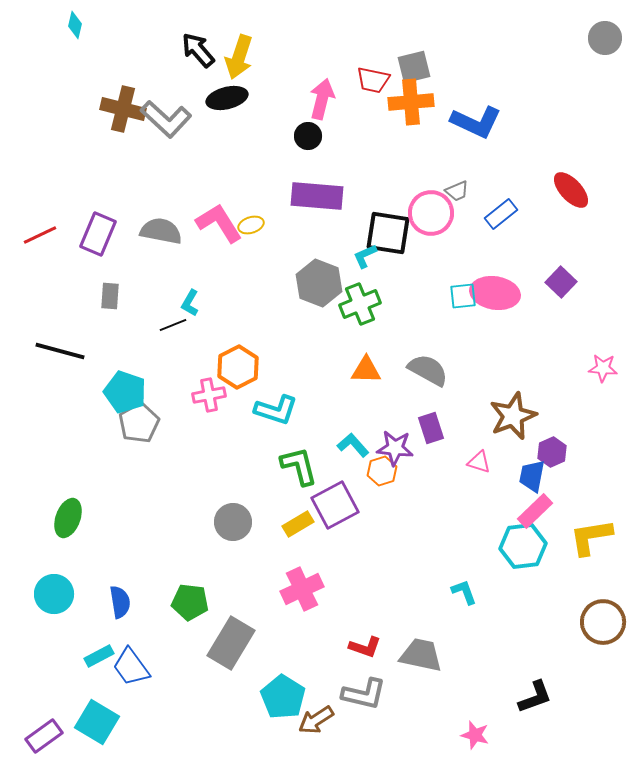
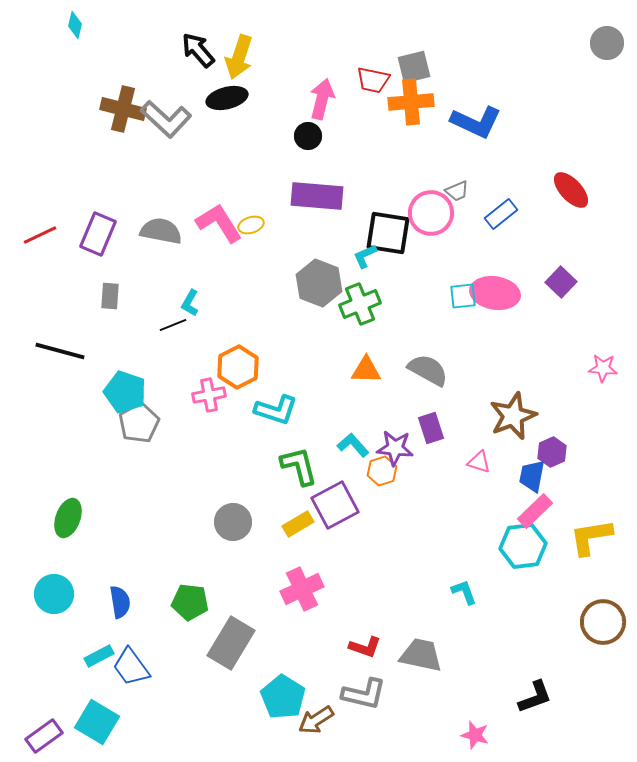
gray circle at (605, 38): moved 2 px right, 5 px down
